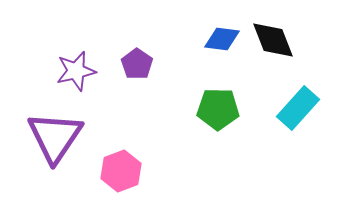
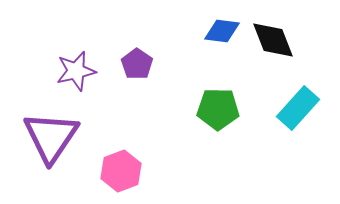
blue diamond: moved 8 px up
purple triangle: moved 4 px left
